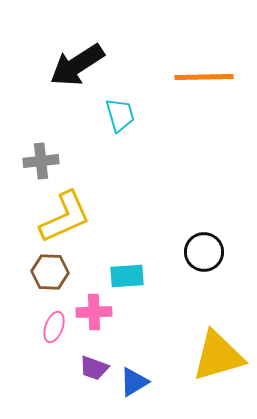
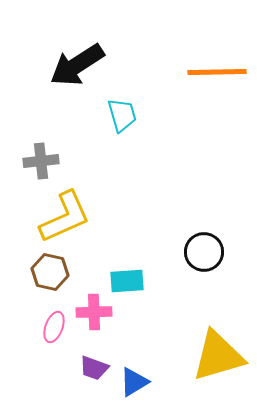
orange line: moved 13 px right, 5 px up
cyan trapezoid: moved 2 px right
brown hexagon: rotated 9 degrees clockwise
cyan rectangle: moved 5 px down
